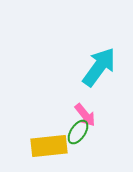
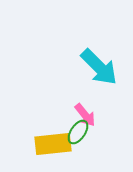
cyan arrow: rotated 99 degrees clockwise
yellow rectangle: moved 4 px right, 2 px up
